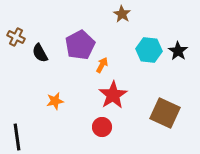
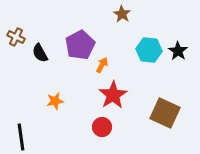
black line: moved 4 px right
